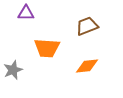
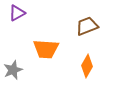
purple triangle: moved 9 px left; rotated 30 degrees counterclockwise
orange trapezoid: moved 1 px left, 1 px down
orange diamond: rotated 55 degrees counterclockwise
